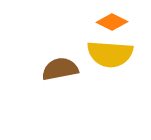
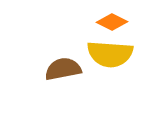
brown semicircle: moved 3 px right
